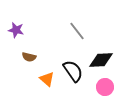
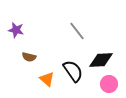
pink circle: moved 4 px right, 3 px up
